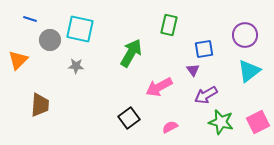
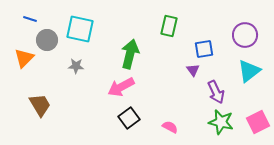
green rectangle: moved 1 px down
gray circle: moved 3 px left
green arrow: moved 1 px left, 1 px down; rotated 16 degrees counterclockwise
orange triangle: moved 6 px right, 2 px up
pink arrow: moved 38 px left
purple arrow: moved 10 px right, 3 px up; rotated 85 degrees counterclockwise
brown trapezoid: rotated 35 degrees counterclockwise
pink semicircle: rotated 56 degrees clockwise
